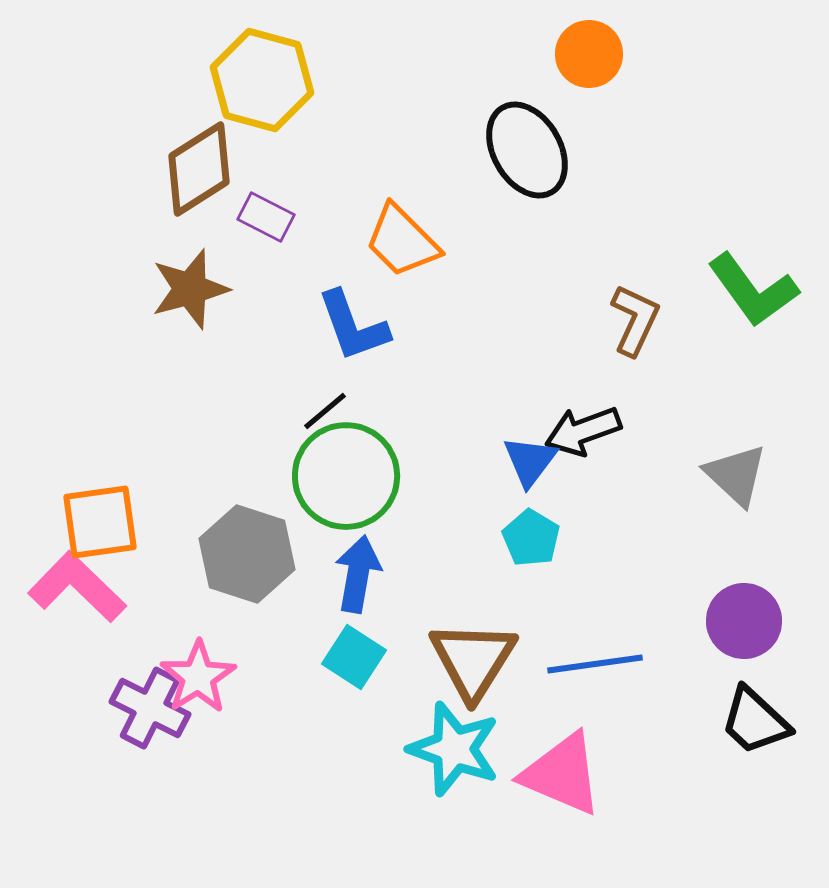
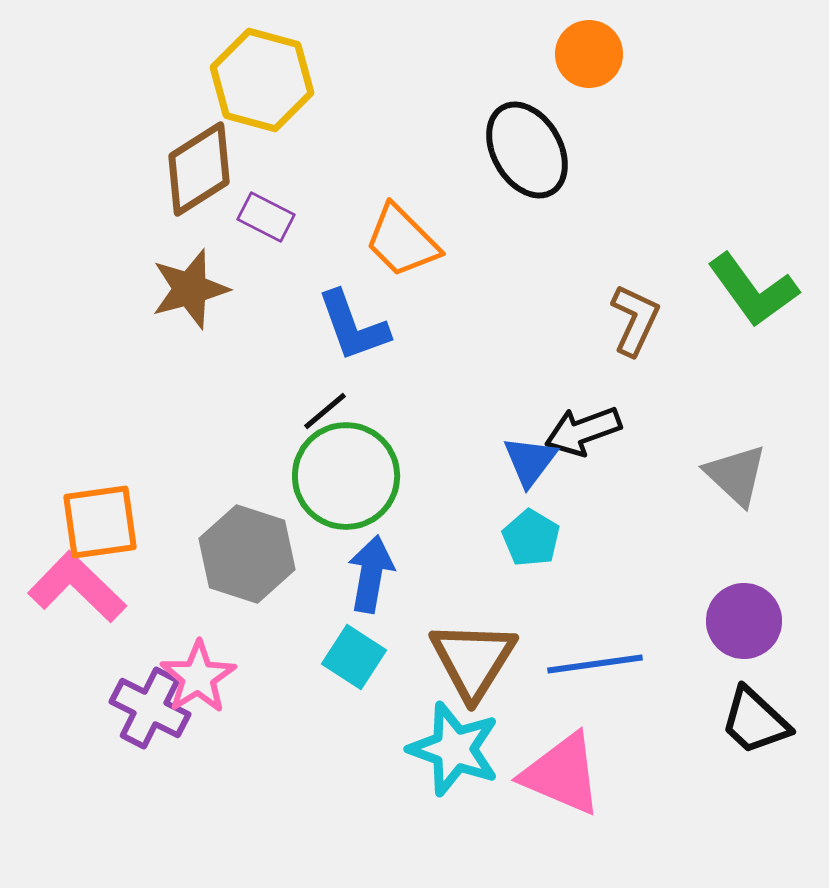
blue arrow: moved 13 px right
